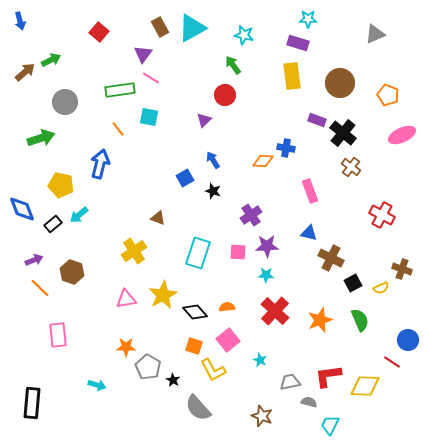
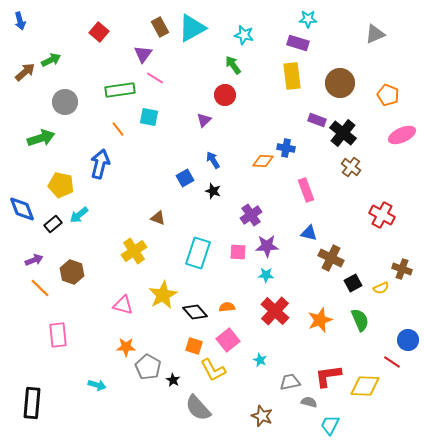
pink line at (151, 78): moved 4 px right
pink rectangle at (310, 191): moved 4 px left, 1 px up
pink triangle at (126, 299): moved 3 px left, 6 px down; rotated 25 degrees clockwise
